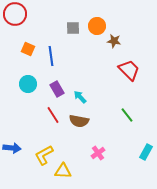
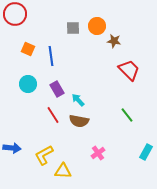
cyan arrow: moved 2 px left, 3 px down
